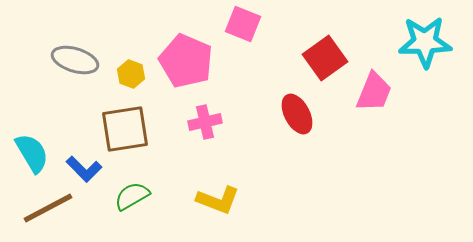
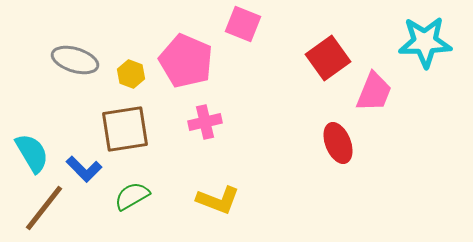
red square: moved 3 px right
red ellipse: moved 41 px right, 29 px down; rotated 6 degrees clockwise
brown line: moved 4 px left; rotated 24 degrees counterclockwise
